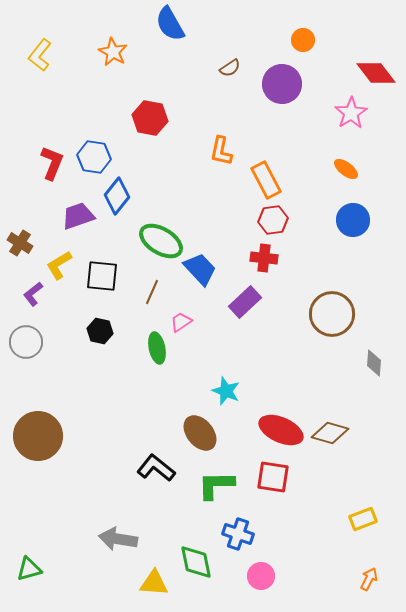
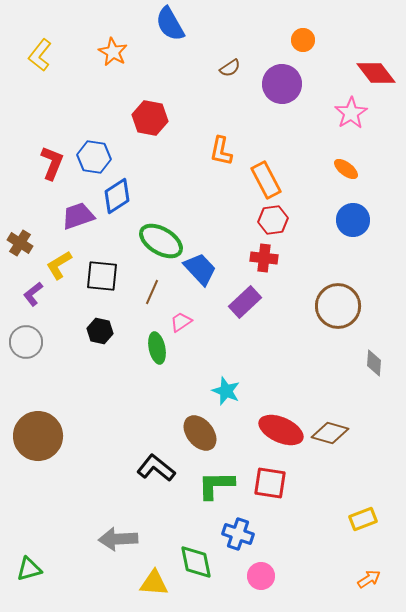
blue diamond at (117, 196): rotated 18 degrees clockwise
brown circle at (332, 314): moved 6 px right, 8 px up
red square at (273, 477): moved 3 px left, 6 px down
gray arrow at (118, 539): rotated 12 degrees counterclockwise
orange arrow at (369, 579): rotated 30 degrees clockwise
